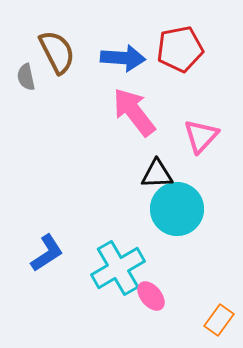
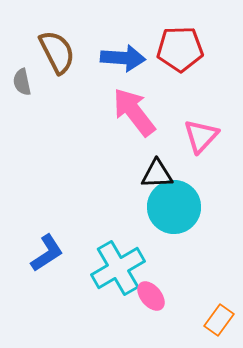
red pentagon: rotated 9 degrees clockwise
gray semicircle: moved 4 px left, 5 px down
cyan circle: moved 3 px left, 2 px up
